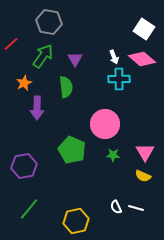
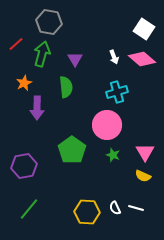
red line: moved 5 px right
green arrow: moved 1 px left, 2 px up; rotated 20 degrees counterclockwise
cyan cross: moved 2 px left, 13 px down; rotated 15 degrees counterclockwise
pink circle: moved 2 px right, 1 px down
green pentagon: rotated 12 degrees clockwise
green star: rotated 16 degrees clockwise
white semicircle: moved 1 px left, 1 px down
yellow hexagon: moved 11 px right, 9 px up; rotated 15 degrees clockwise
